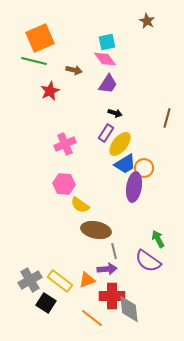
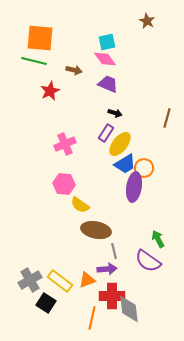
orange square: rotated 28 degrees clockwise
purple trapezoid: rotated 100 degrees counterclockwise
orange line: rotated 65 degrees clockwise
